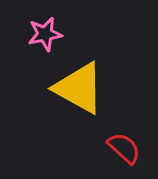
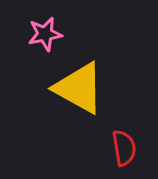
red semicircle: rotated 39 degrees clockwise
